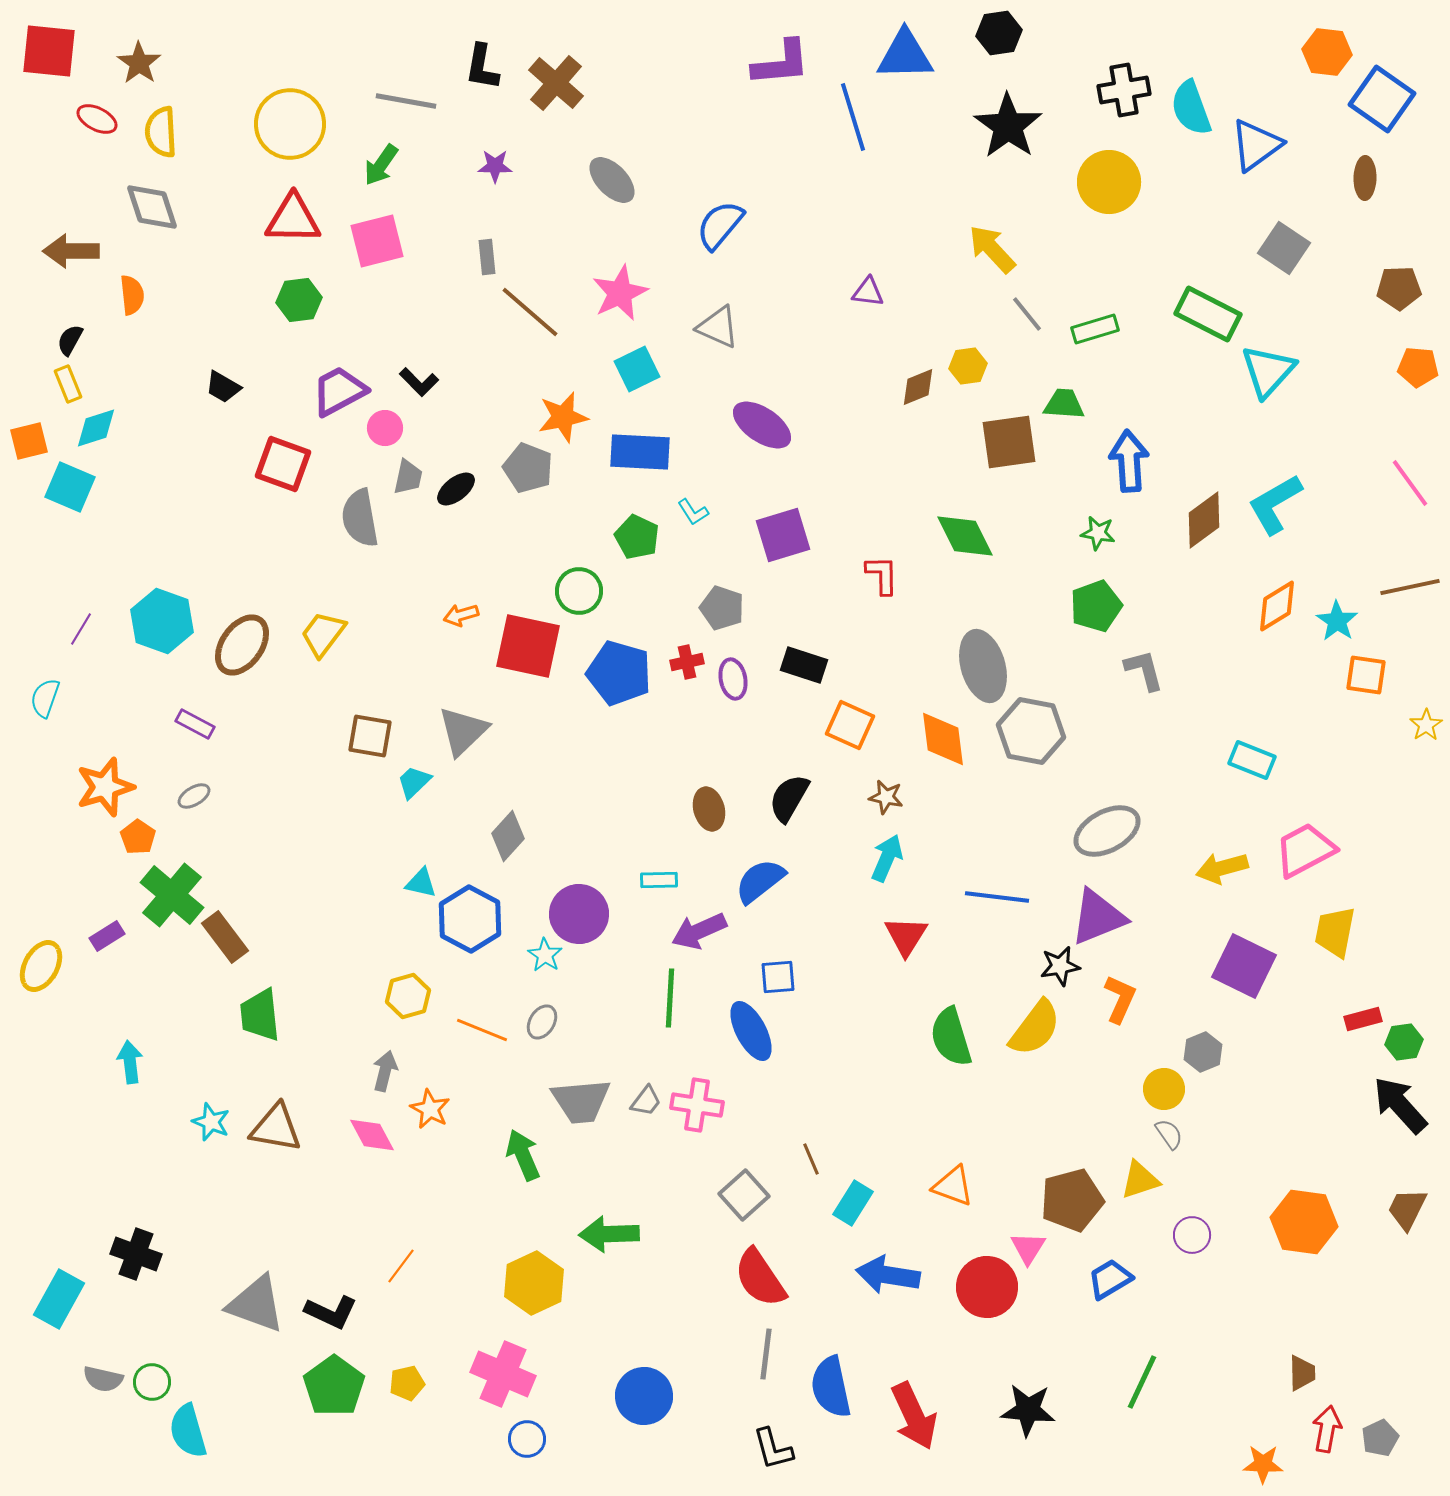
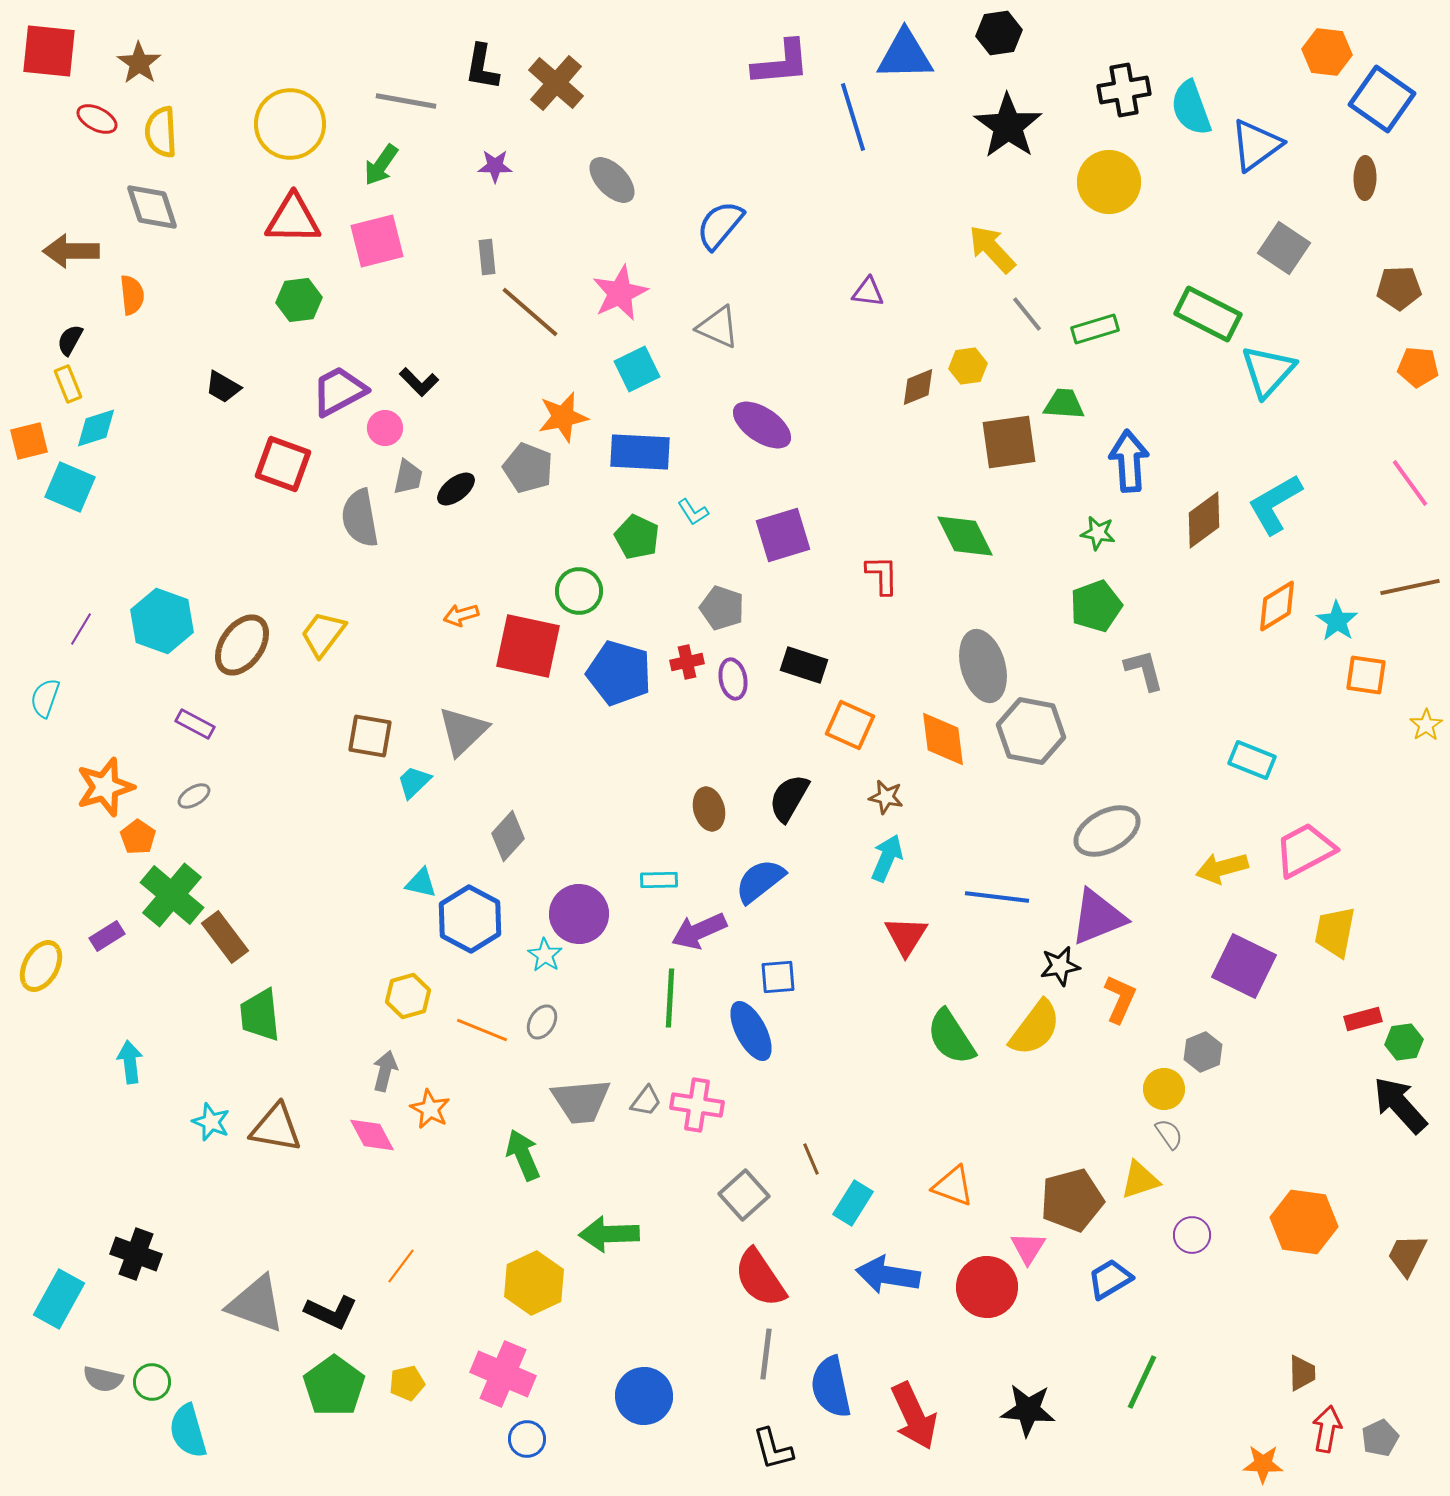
green semicircle at (951, 1037): rotated 16 degrees counterclockwise
brown trapezoid at (1407, 1209): moved 46 px down
